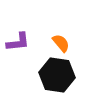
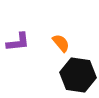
black hexagon: moved 21 px right
